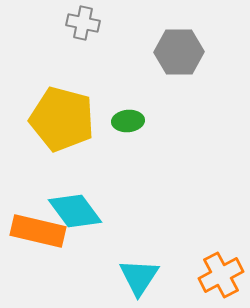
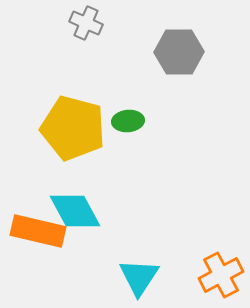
gray cross: moved 3 px right; rotated 12 degrees clockwise
yellow pentagon: moved 11 px right, 9 px down
cyan diamond: rotated 8 degrees clockwise
